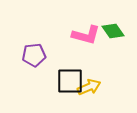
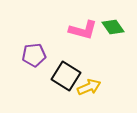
green diamond: moved 4 px up
pink L-shape: moved 3 px left, 5 px up
black square: moved 4 px left, 5 px up; rotated 32 degrees clockwise
